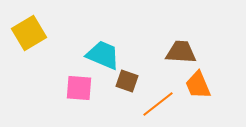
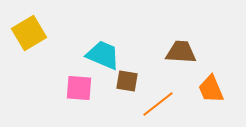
brown square: rotated 10 degrees counterclockwise
orange trapezoid: moved 13 px right, 4 px down
